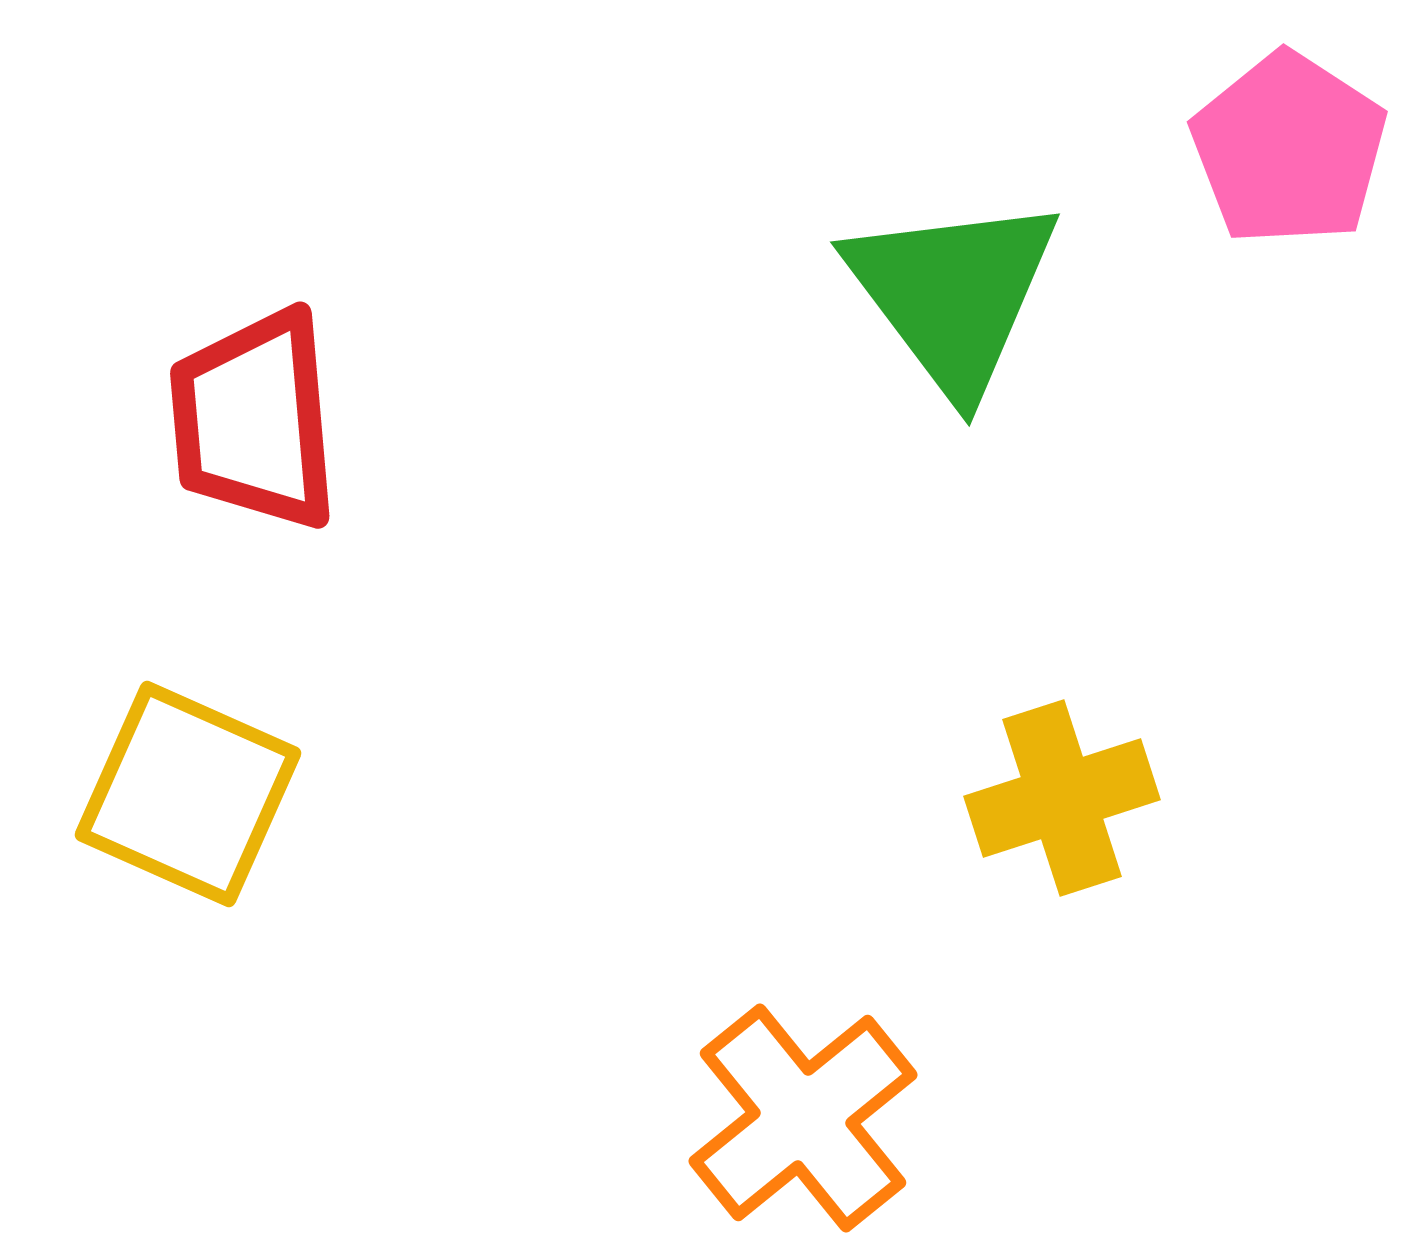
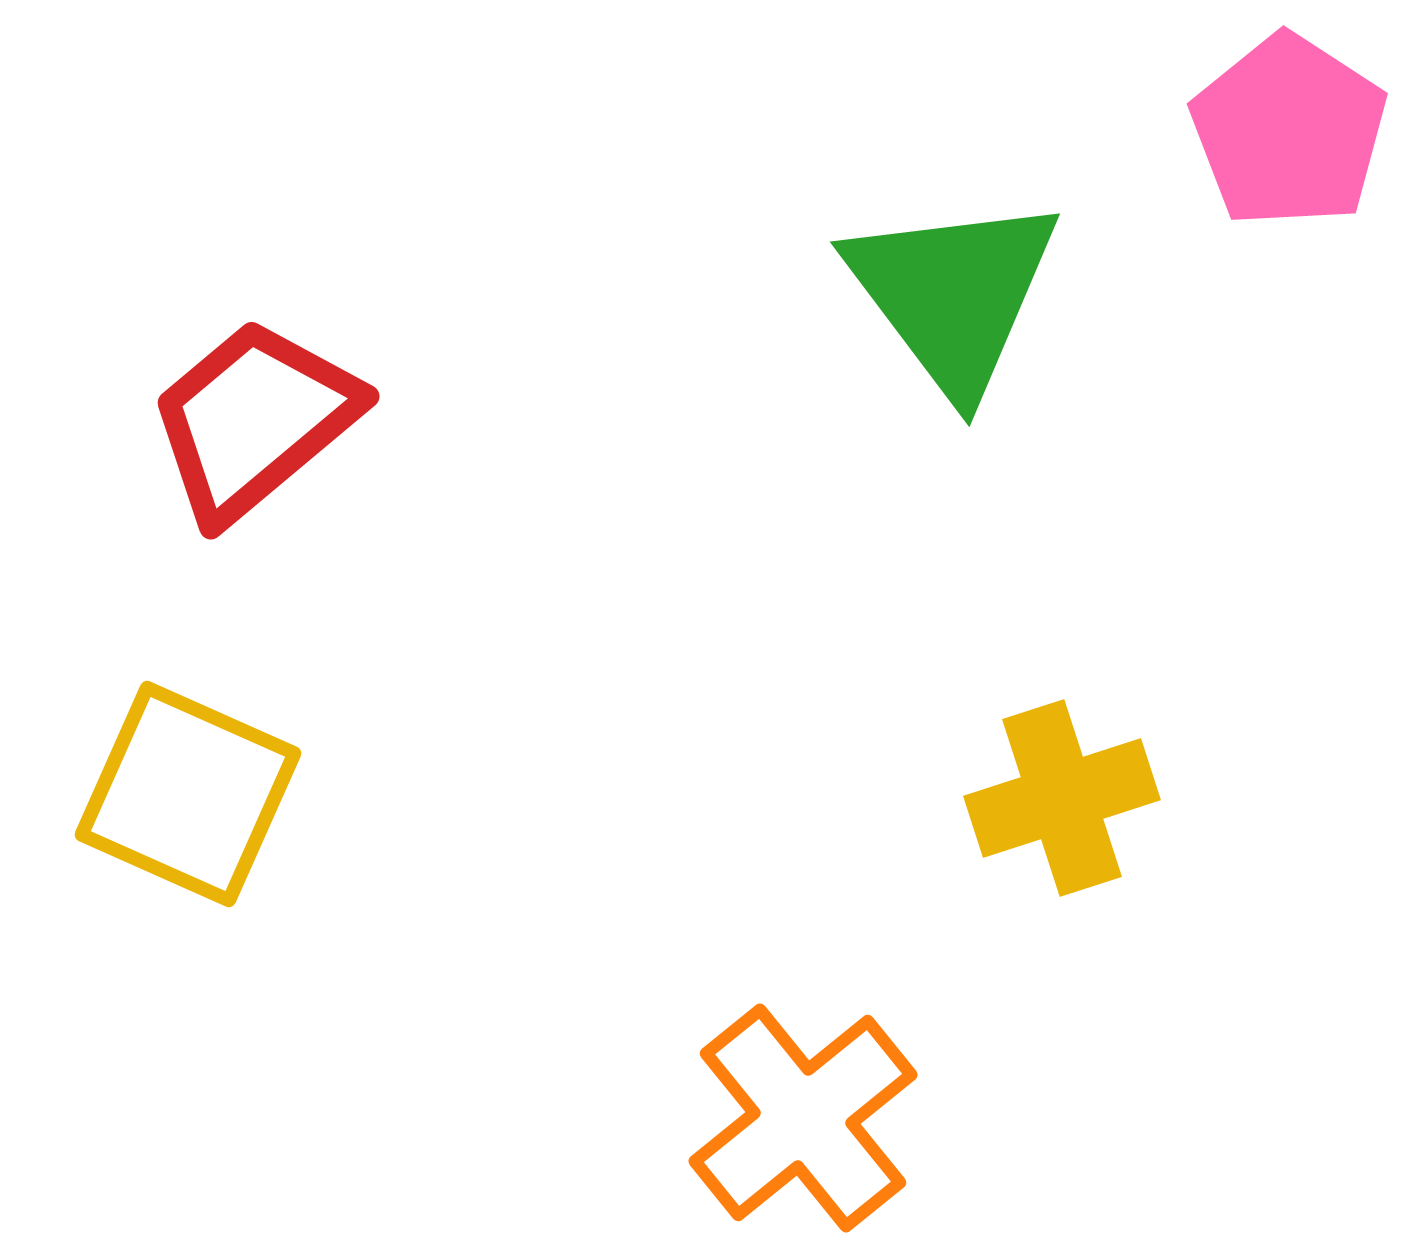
pink pentagon: moved 18 px up
red trapezoid: rotated 55 degrees clockwise
